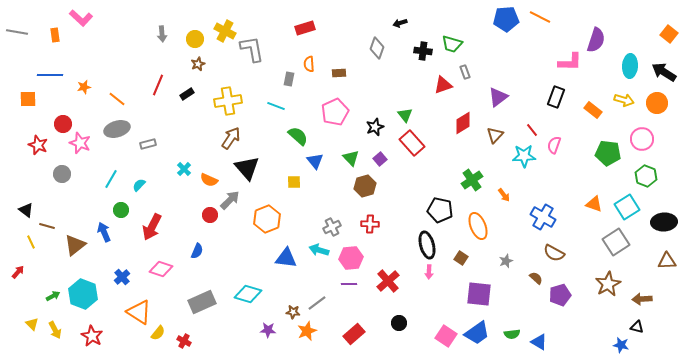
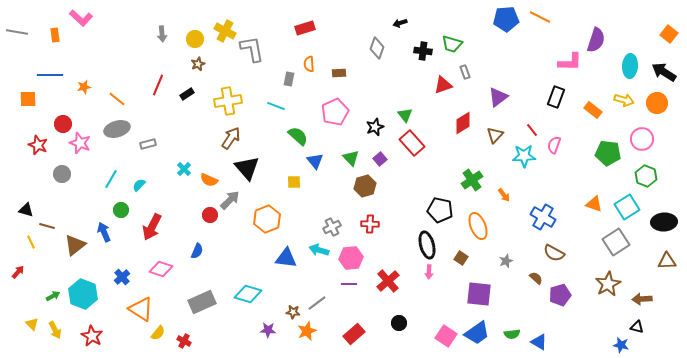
black triangle at (26, 210): rotated 21 degrees counterclockwise
orange triangle at (139, 312): moved 2 px right, 3 px up
